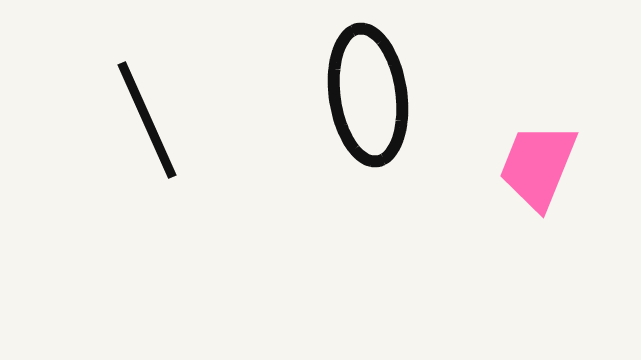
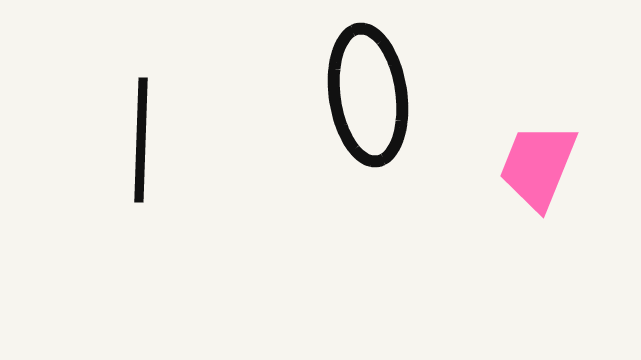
black line: moved 6 px left, 20 px down; rotated 26 degrees clockwise
